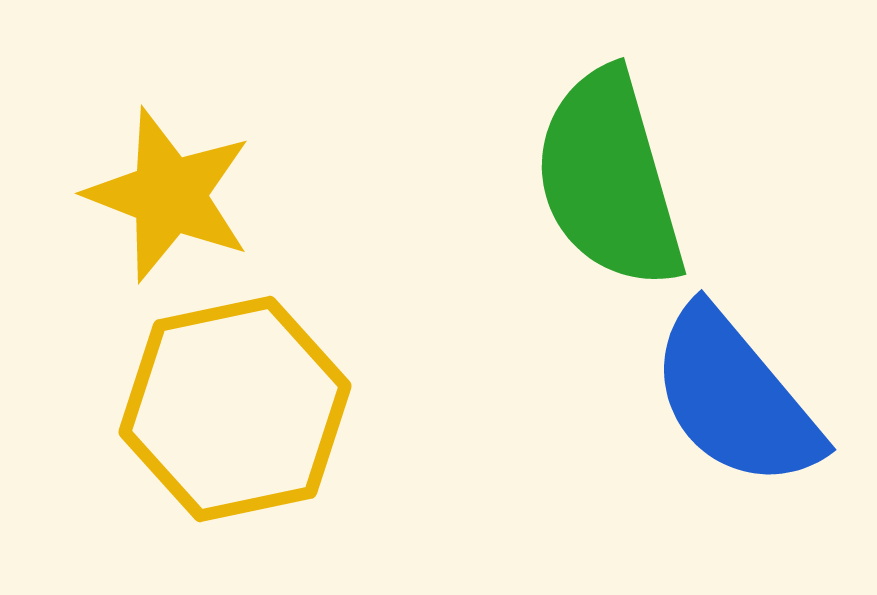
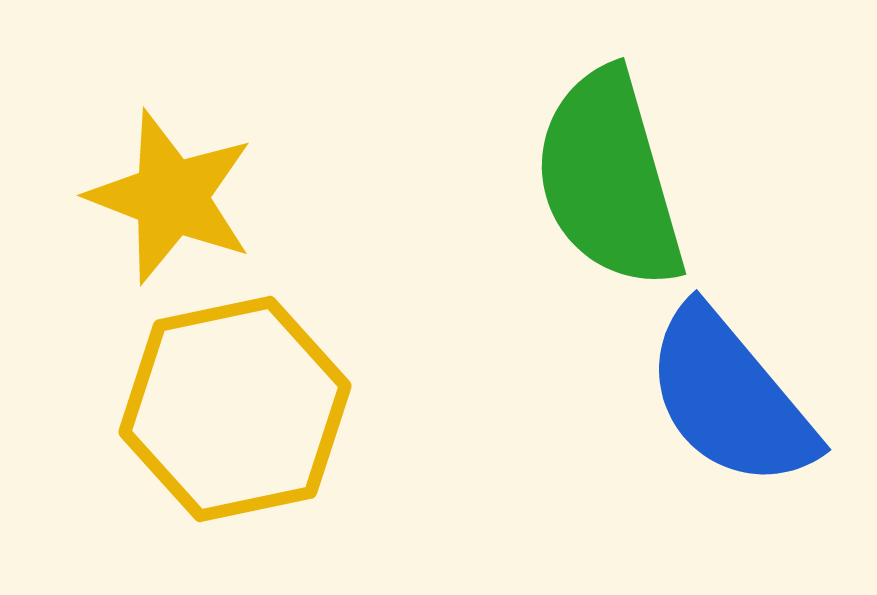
yellow star: moved 2 px right, 2 px down
blue semicircle: moved 5 px left
